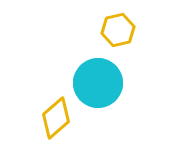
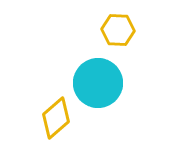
yellow hexagon: rotated 16 degrees clockwise
